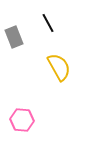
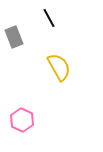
black line: moved 1 px right, 5 px up
pink hexagon: rotated 20 degrees clockwise
